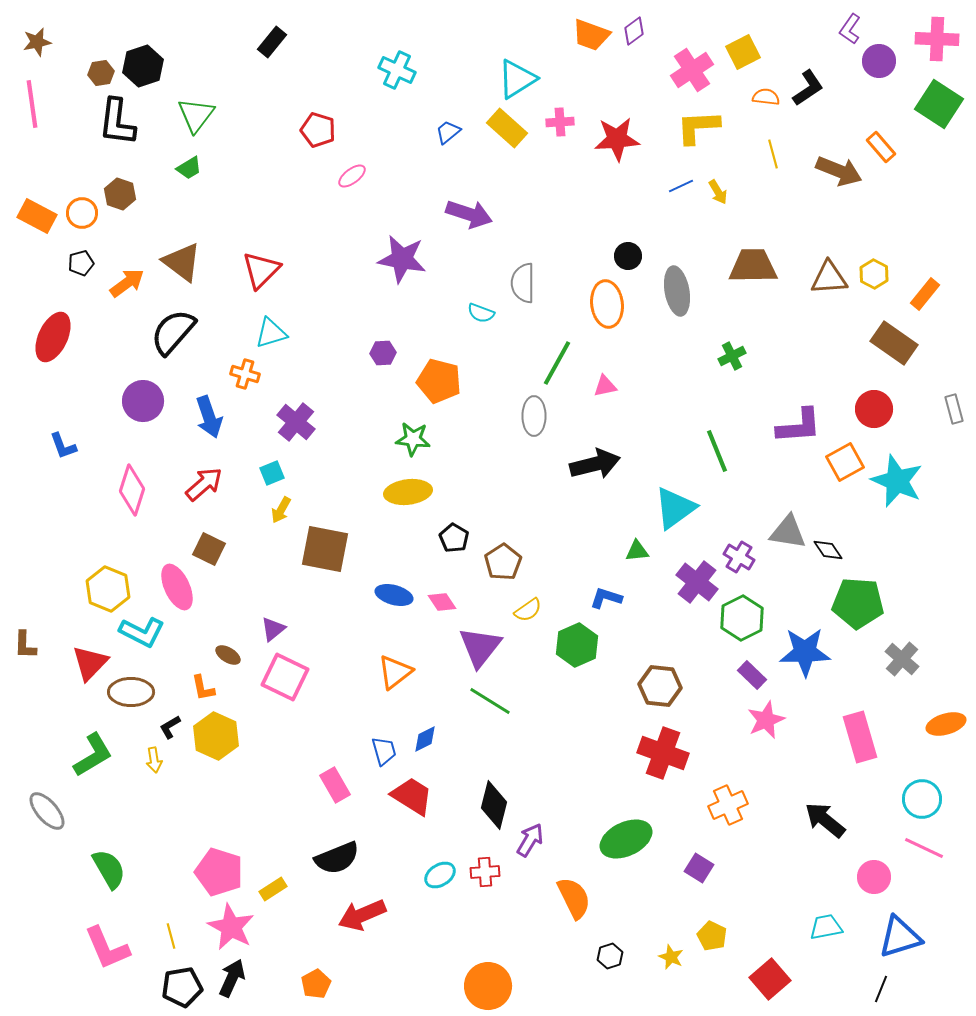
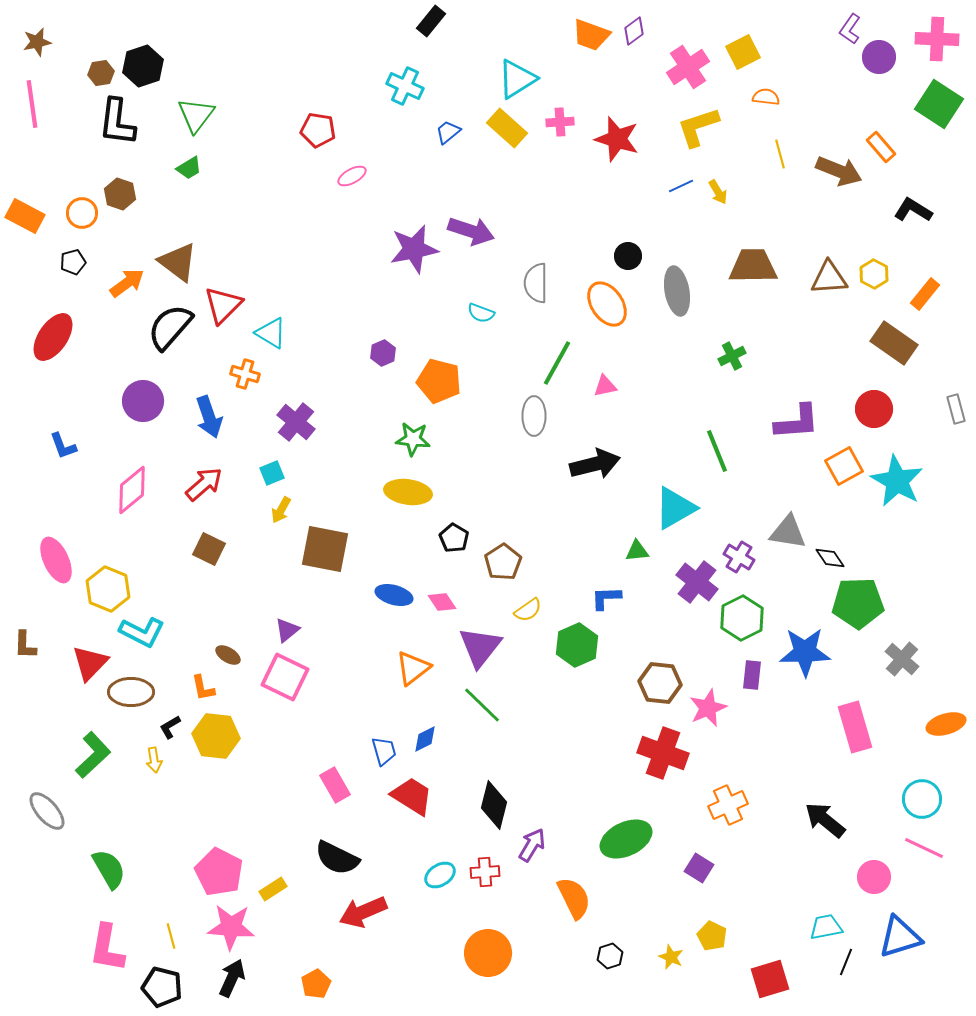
black rectangle at (272, 42): moved 159 px right, 21 px up
purple circle at (879, 61): moved 4 px up
cyan cross at (397, 70): moved 8 px right, 16 px down
pink cross at (692, 70): moved 4 px left, 3 px up
black L-shape at (808, 88): moved 105 px right, 122 px down; rotated 114 degrees counterclockwise
yellow L-shape at (698, 127): rotated 15 degrees counterclockwise
red pentagon at (318, 130): rotated 8 degrees counterclockwise
red star at (617, 139): rotated 21 degrees clockwise
yellow line at (773, 154): moved 7 px right
pink ellipse at (352, 176): rotated 8 degrees clockwise
purple arrow at (469, 214): moved 2 px right, 17 px down
orange rectangle at (37, 216): moved 12 px left
purple star at (402, 259): moved 12 px right, 10 px up; rotated 21 degrees counterclockwise
brown triangle at (182, 262): moved 4 px left
black pentagon at (81, 263): moved 8 px left, 1 px up
red triangle at (261, 270): moved 38 px left, 35 px down
gray semicircle at (523, 283): moved 13 px right
orange ellipse at (607, 304): rotated 27 degrees counterclockwise
black semicircle at (173, 332): moved 3 px left, 5 px up
cyan triangle at (271, 333): rotated 48 degrees clockwise
red ellipse at (53, 337): rotated 9 degrees clockwise
purple hexagon at (383, 353): rotated 20 degrees counterclockwise
gray rectangle at (954, 409): moved 2 px right
purple L-shape at (799, 426): moved 2 px left, 4 px up
orange square at (845, 462): moved 1 px left, 4 px down
cyan star at (897, 481): rotated 6 degrees clockwise
pink diamond at (132, 490): rotated 33 degrees clockwise
yellow ellipse at (408, 492): rotated 15 degrees clockwise
cyan triangle at (675, 508): rotated 6 degrees clockwise
black diamond at (828, 550): moved 2 px right, 8 px down
pink ellipse at (177, 587): moved 121 px left, 27 px up
blue L-shape at (606, 598): rotated 20 degrees counterclockwise
green pentagon at (858, 603): rotated 6 degrees counterclockwise
purple triangle at (273, 629): moved 14 px right, 1 px down
orange triangle at (395, 672): moved 18 px right, 4 px up
purple rectangle at (752, 675): rotated 52 degrees clockwise
brown hexagon at (660, 686): moved 3 px up
green line at (490, 701): moved 8 px left, 4 px down; rotated 12 degrees clockwise
pink star at (766, 720): moved 58 px left, 12 px up
yellow hexagon at (216, 736): rotated 18 degrees counterclockwise
pink rectangle at (860, 737): moved 5 px left, 10 px up
green L-shape at (93, 755): rotated 12 degrees counterclockwise
purple arrow at (530, 840): moved 2 px right, 5 px down
black semicircle at (337, 858): rotated 48 degrees clockwise
pink pentagon at (219, 872): rotated 9 degrees clockwise
red arrow at (362, 915): moved 1 px right, 3 px up
pink star at (231, 927): rotated 24 degrees counterclockwise
pink L-shape at (107, 948): rotated 33 degrees clockwise
red square at (770, 979): rotated 24 degrees clockwise
orange circle at (488, 986): moved 33 px up
black pentagon at (182, 987): moved 20 px left; rotated 24 degrees clockwise
black line at (881, 989): moved 35 px left, 27 px up
